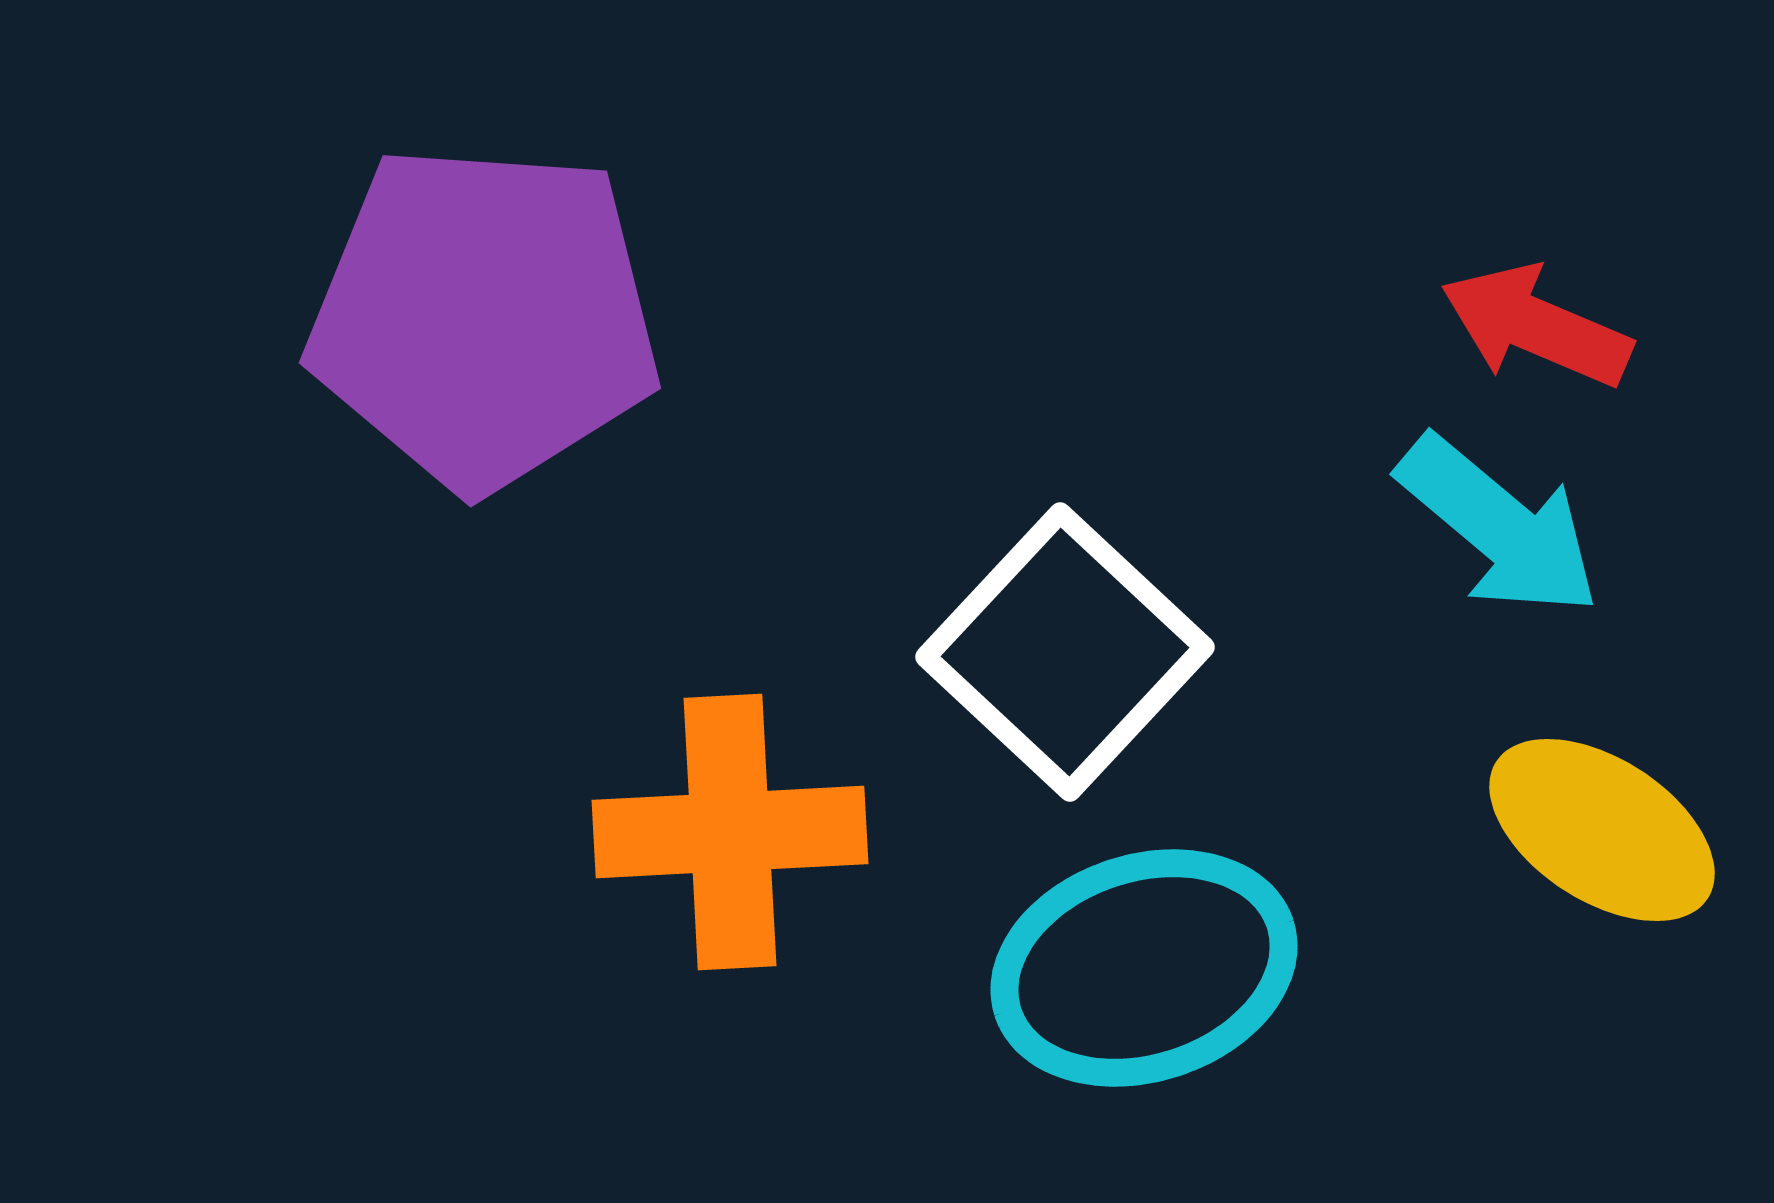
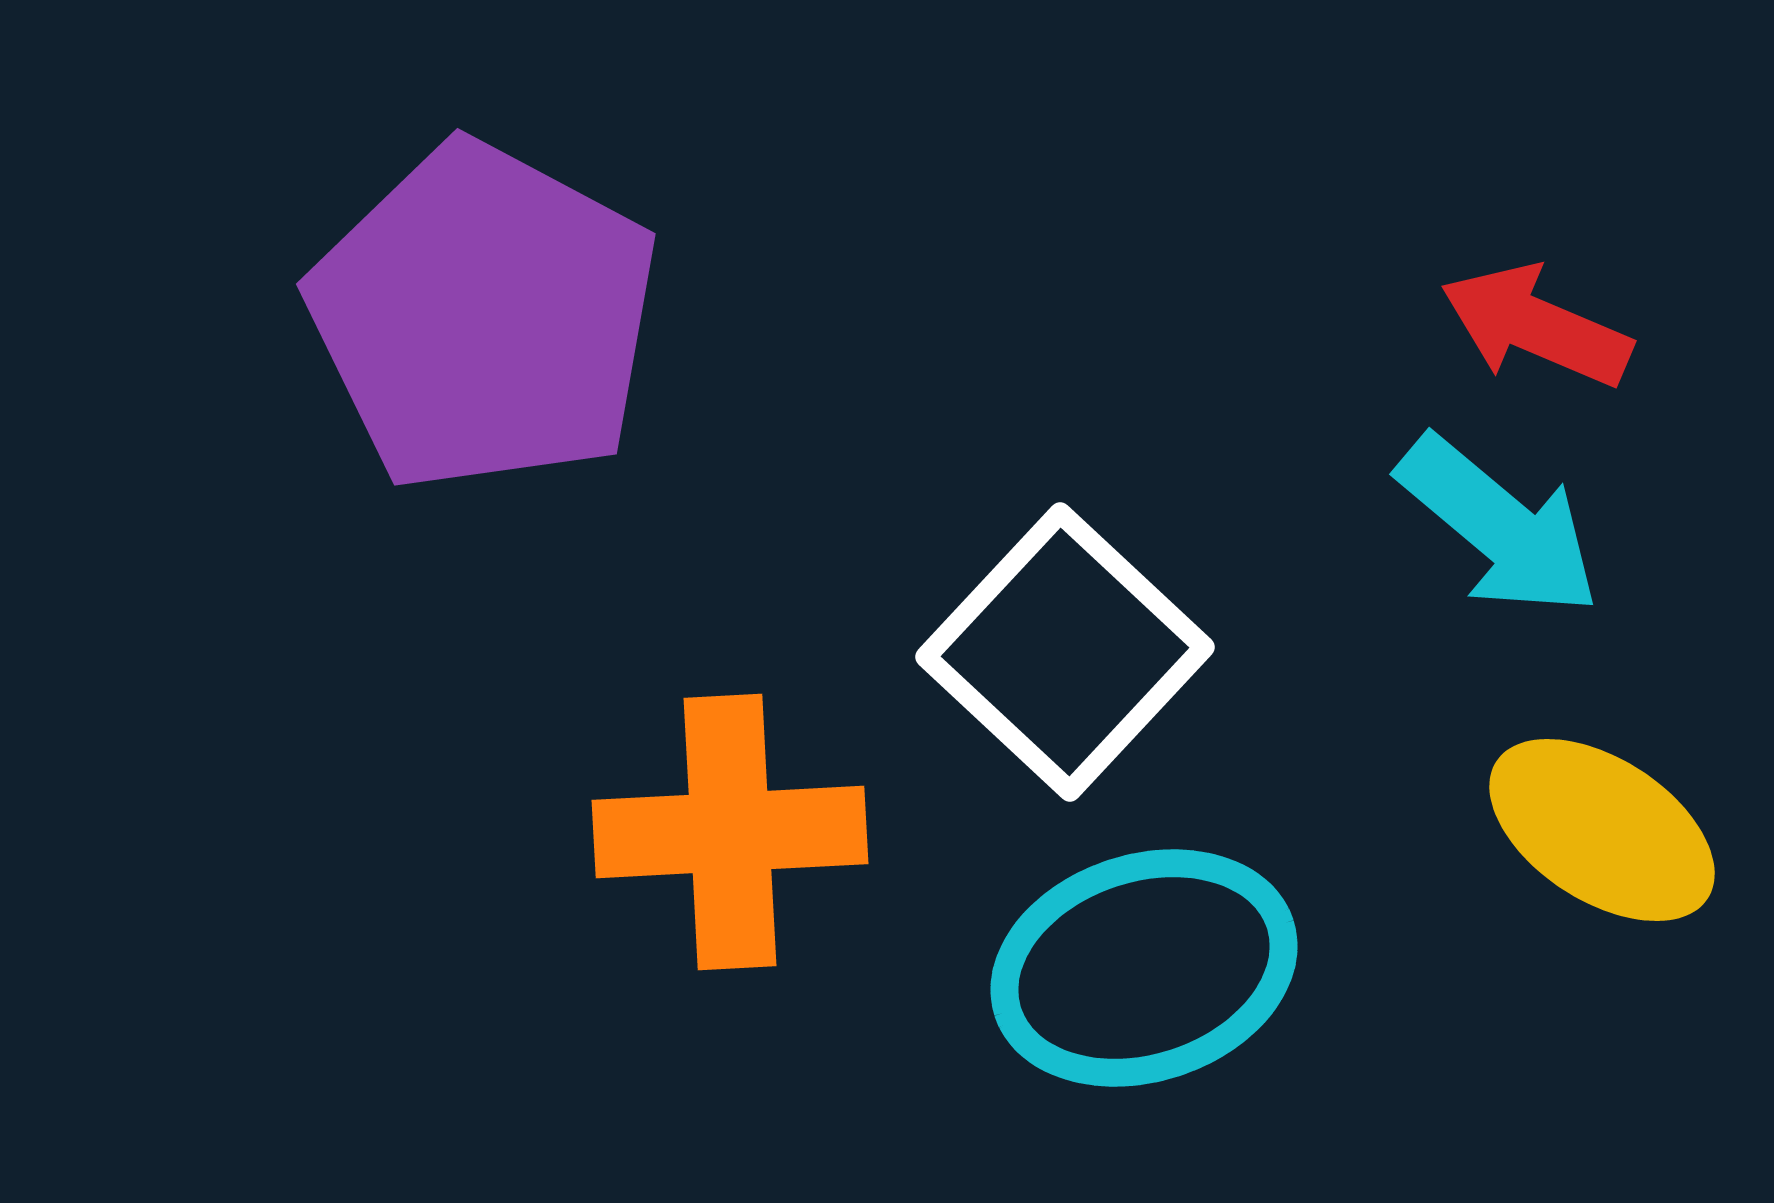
purple pentagon: rotated 24 degrees clockwise
